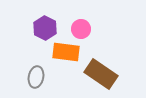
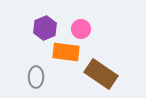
purple hexagon: rotated 10 degrees clockwise
gray ellipse: rotated 10 degrees counterclockwise
